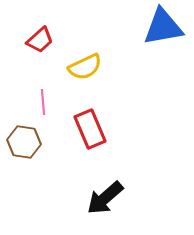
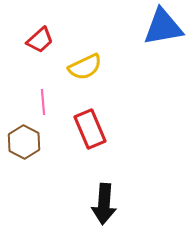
brown hexagon: rotated 20 degrees clockwise
black arrow: moved 1 px left, 6 px down; rotated 45 degrees counterclockwise
